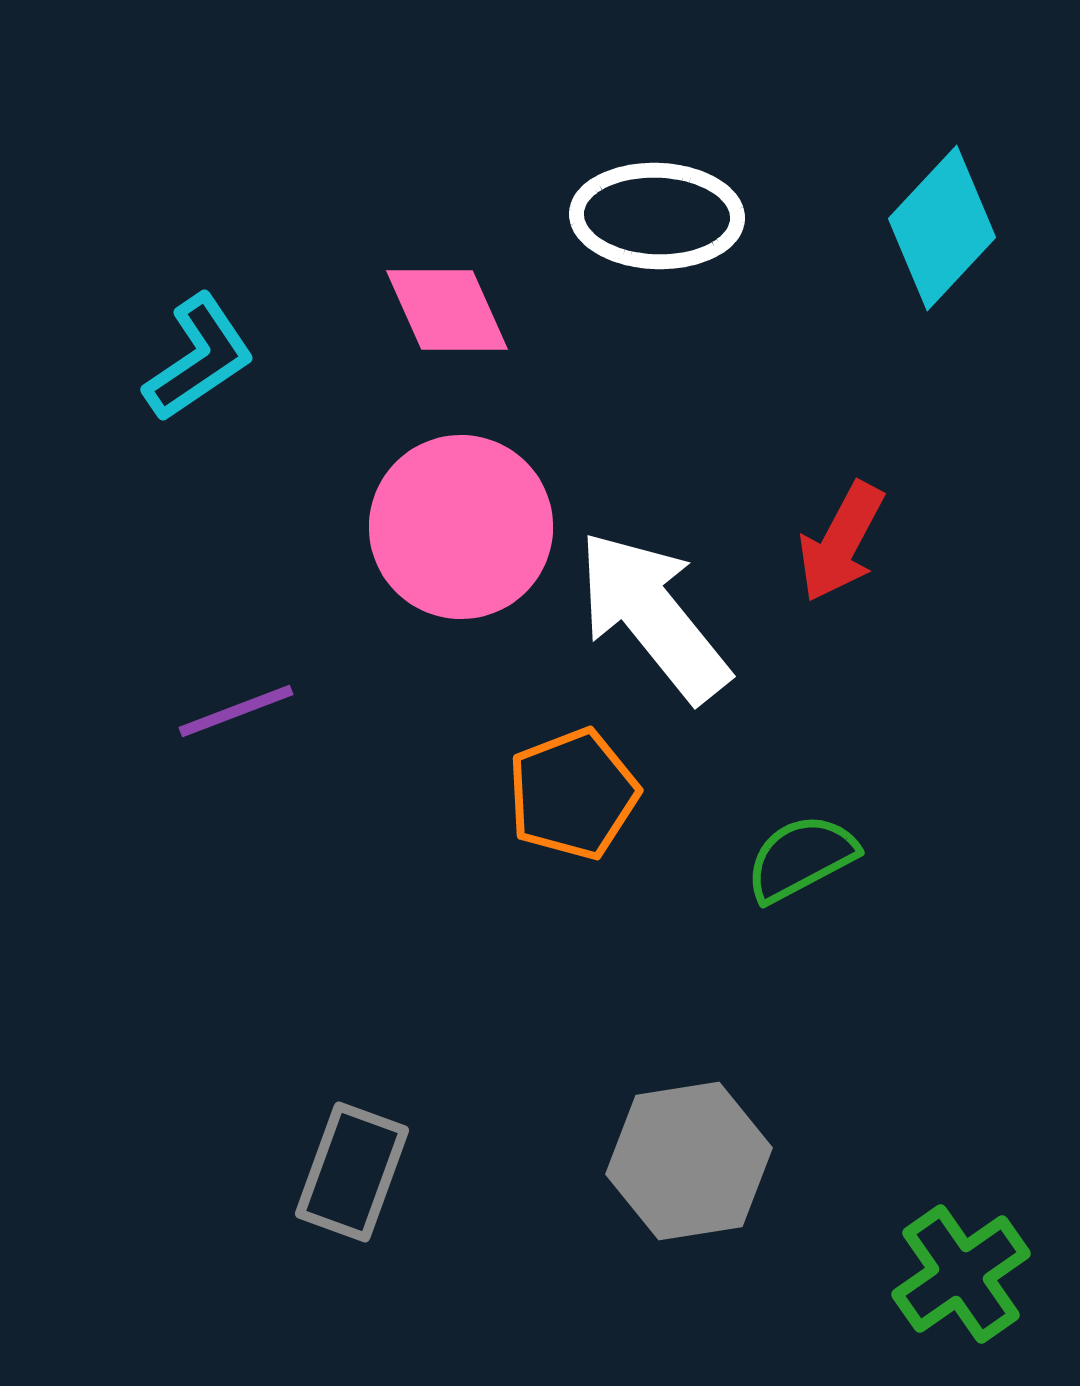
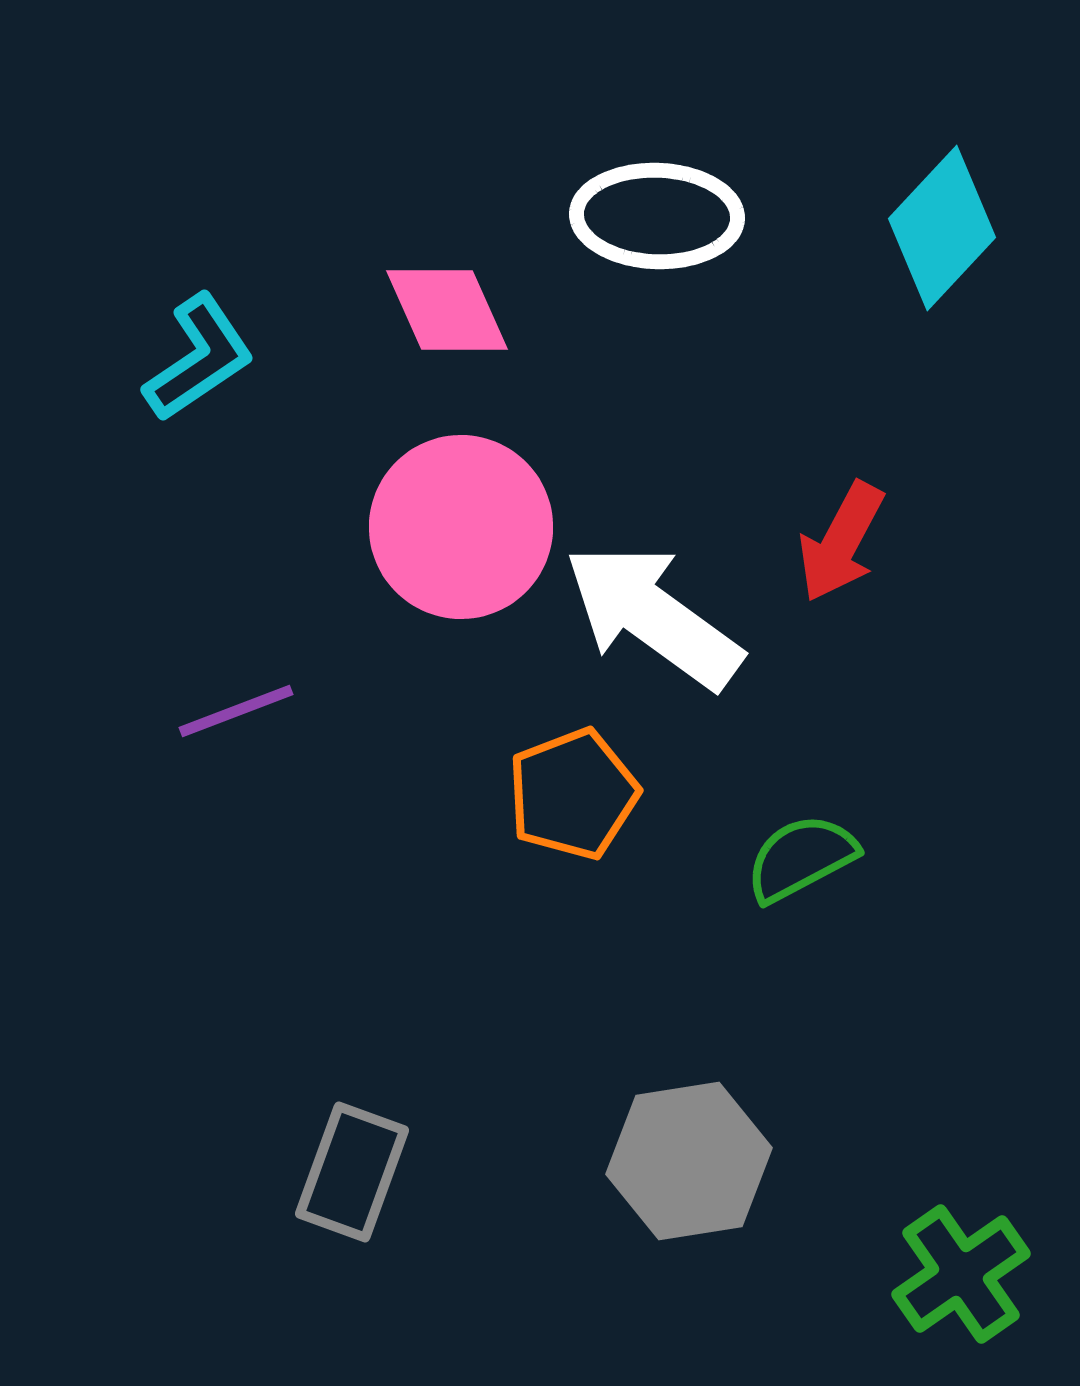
white arrow: rotated 15 degrees counterclockwise
